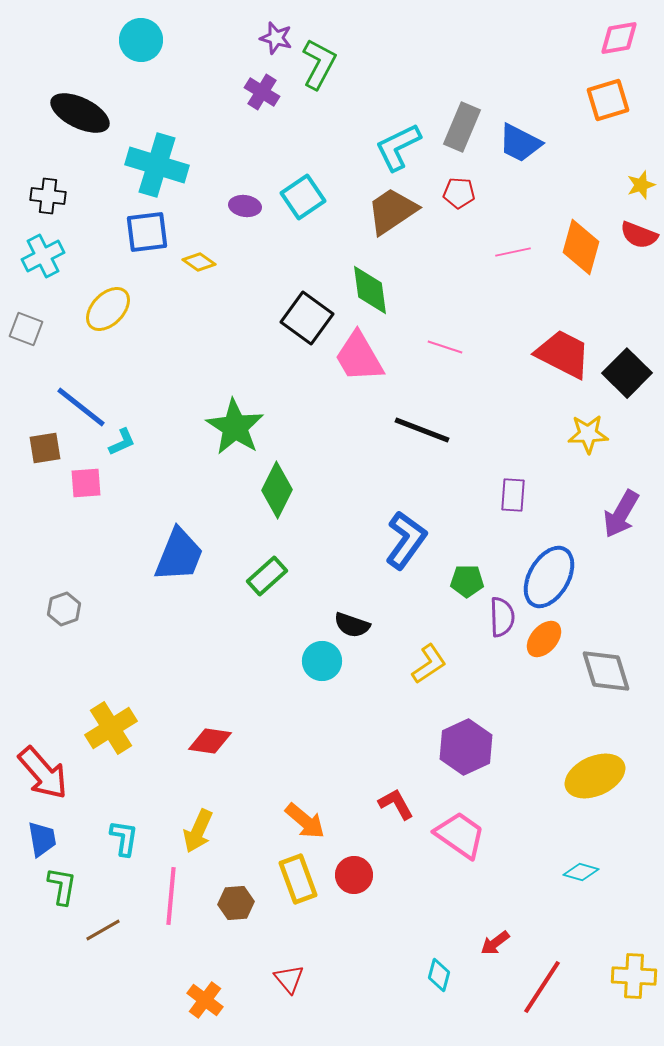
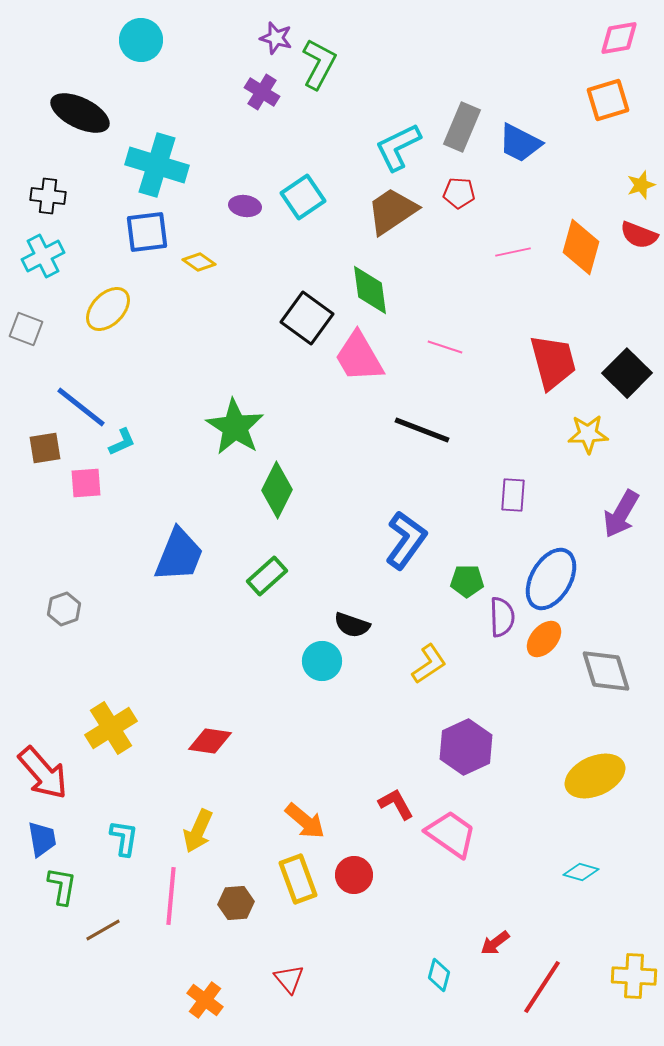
red trapezoid at (563, 354): moved 10 px left, 8 px down; rotated 48 degrees clockwise
blue ellipse at (549, 577): moved 2 px right, 2 px down
pink trapezoid at (460, 835): moved 9 px left, 1 px up
